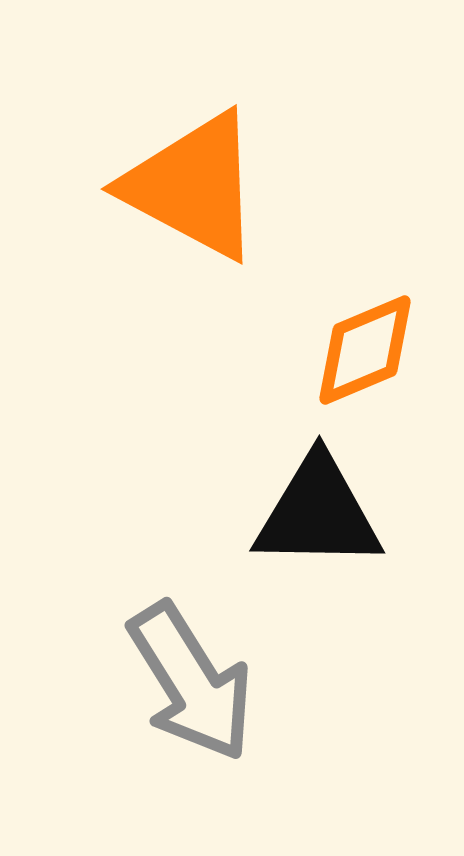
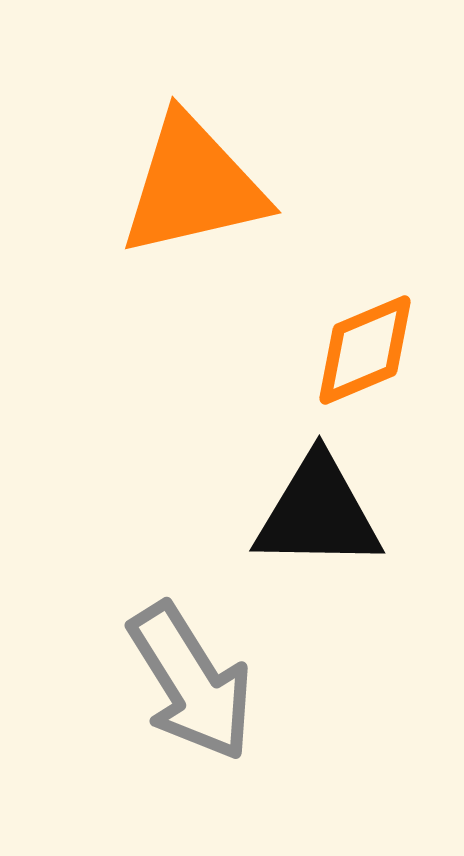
orange triangle: rotated 41 degrees counterclockwise
